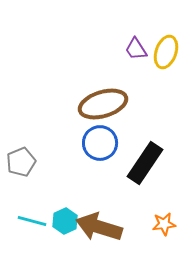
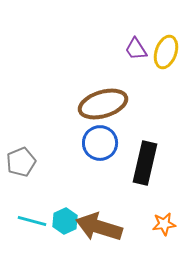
black rectangle: rotated 21 degrees counterclockwise
